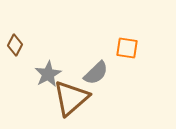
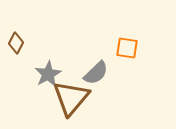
brown diamond: moved 1 px right, 2 px up
brown triangle: rotated 9 degrees counterclockwise
